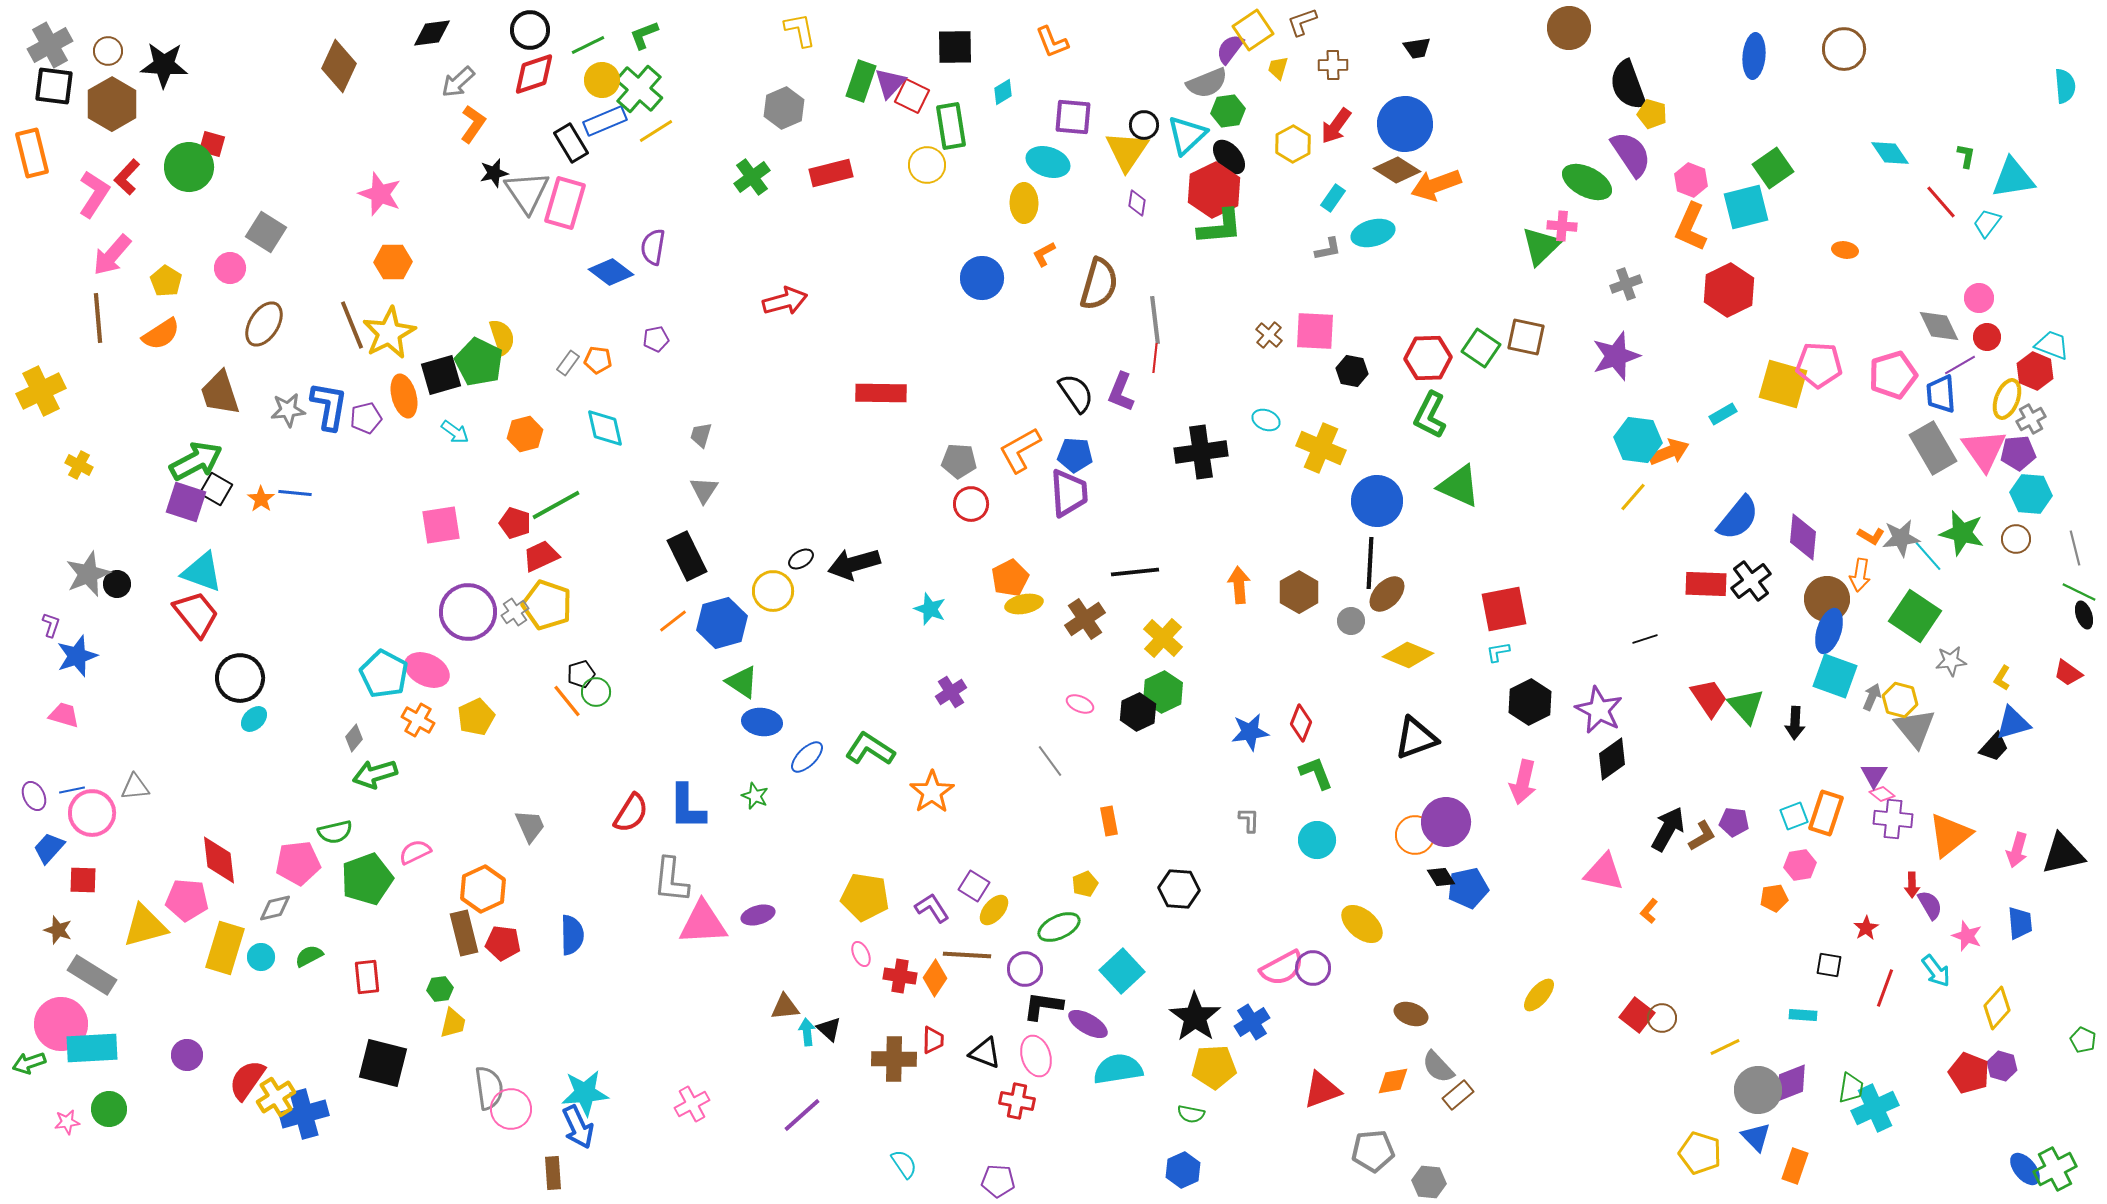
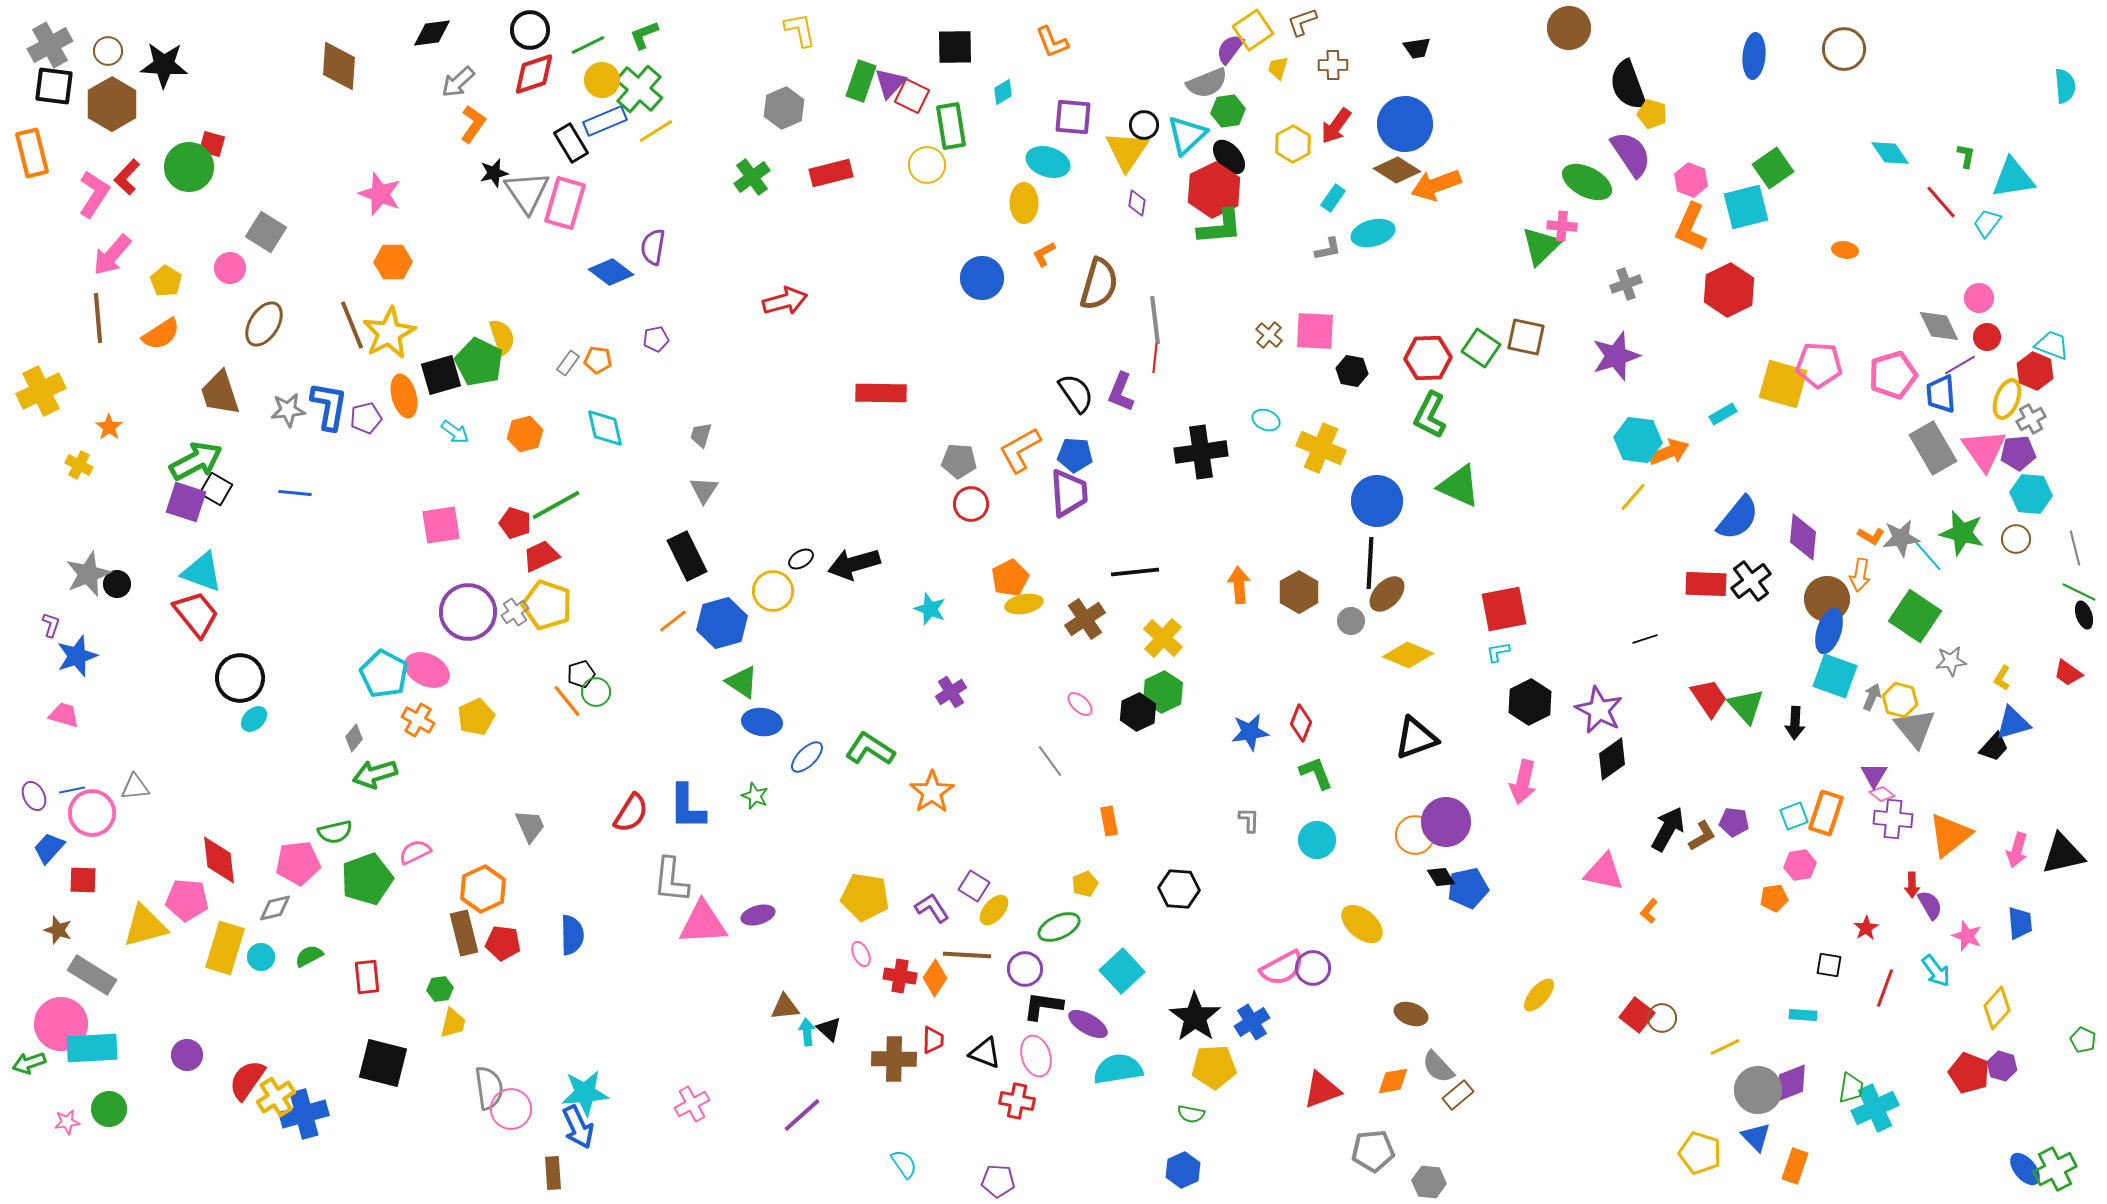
brown diamond at (339, 66): rotated 21 degrees counterclockwise
orange star at (261, 499): moved 152 px left, 72 px up
pink ellipse at (1080, 704): rotated 20 degrees clockwise
